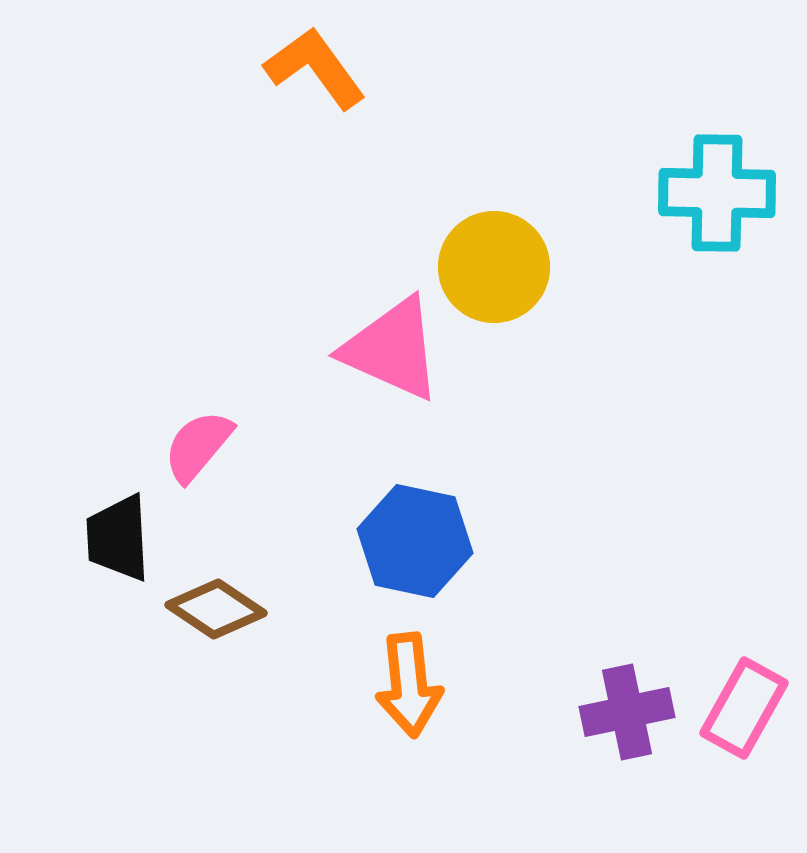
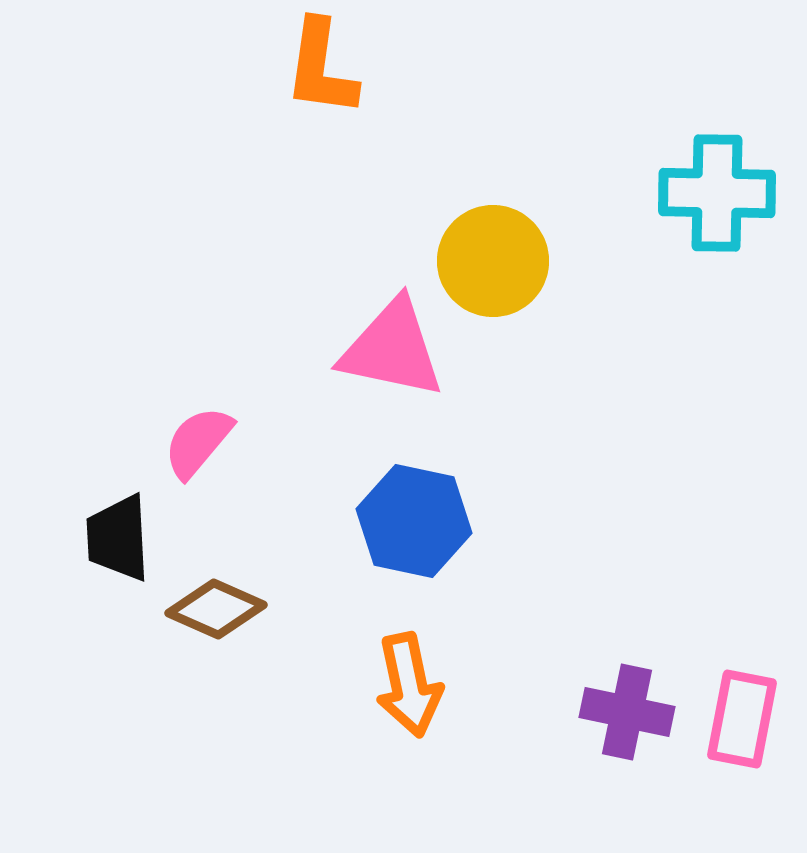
orange L-shape: moved 6 px right; rotated 136 degrees counterclockwise
yellow circle: moved 1 px left, 6 px up
pink triangle: rotated 12 degrees counterclockwise
pink semicircle: moved 4 px up
blue hexagon: moved 1 px left, 20 px up
brown diamond: rotated 10 degrees counterclockwise
orange arrow: rotated 6 degrees counterclockwise
pink rectangle: moved 2 px left, 11 px down; rotated 18 degrees counterclockwise
purple cross: rotated 24 degrees clockwise
